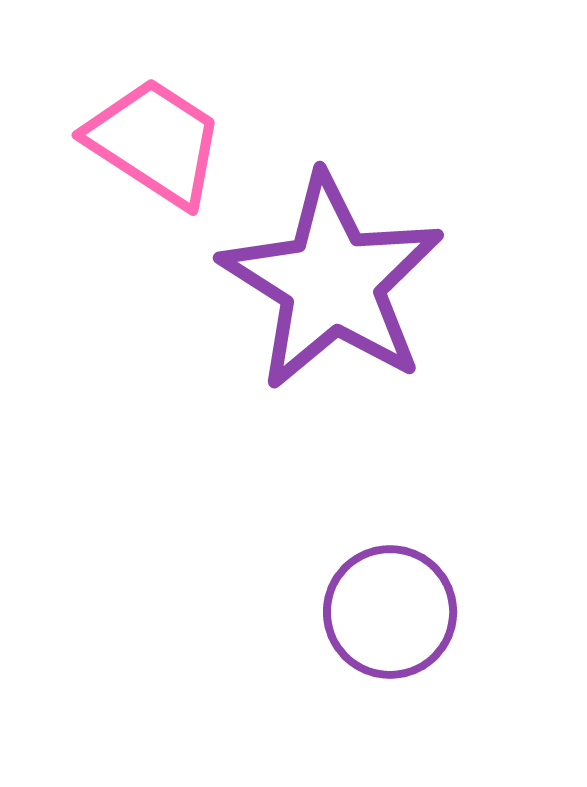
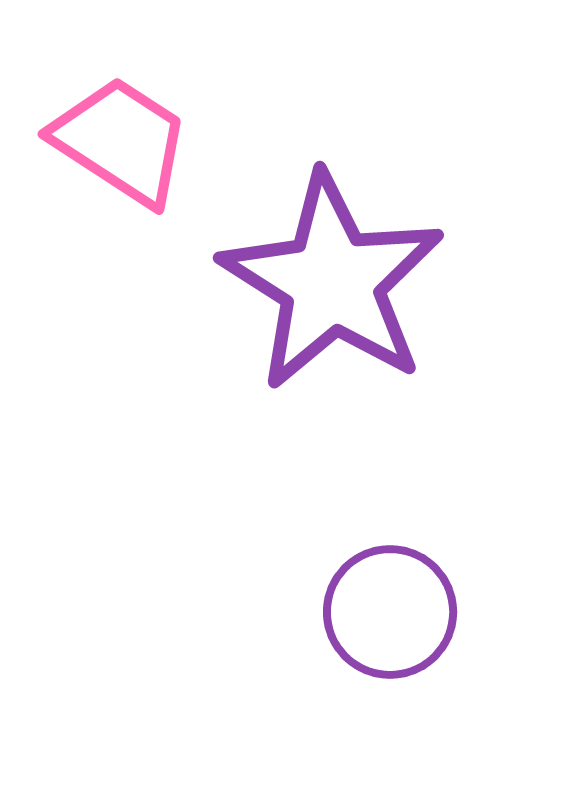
pink trapezoid: moved 34 px left, 1 px up
